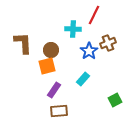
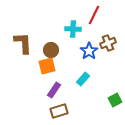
brown rectangle: rotated 12 degrees counterclockwise
